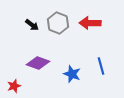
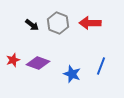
blue line: rotated 36 degrees clockwise
red star: moved 1 px left, 26 px up
